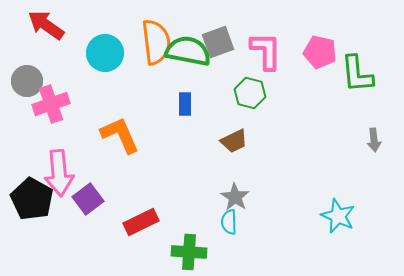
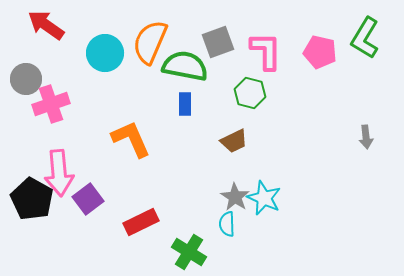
orange semicircle: moved 6 px left; rotated 150 degrees counterclockwise
green semicircle: moved 3 px left, 15 px down
green L-shape: moved 8 px right, 36 px up; rotated 36 degrees clockwise
gray circle: moved 1 px left, 2 px up
orange L-shape: moved 11 px right, 4 px down
gray arrow: moved 8 px left, 3 px up
cyan star: moved 74 px left, 18 px up
cyan semicircle: moved 2 px left, 2 px down
green cross: rotated 28 degrees clockwise
